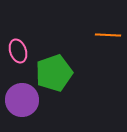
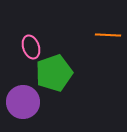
pink ellipse: moved 13 px right, 4 px up
purple circle: moved 1 px right, 2 px down
